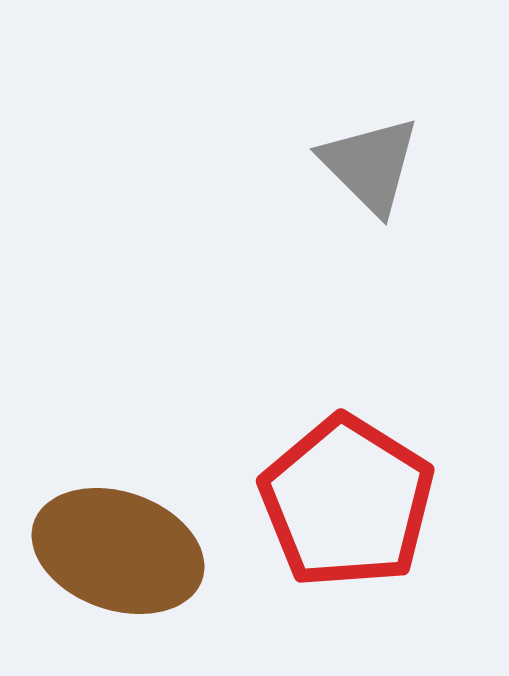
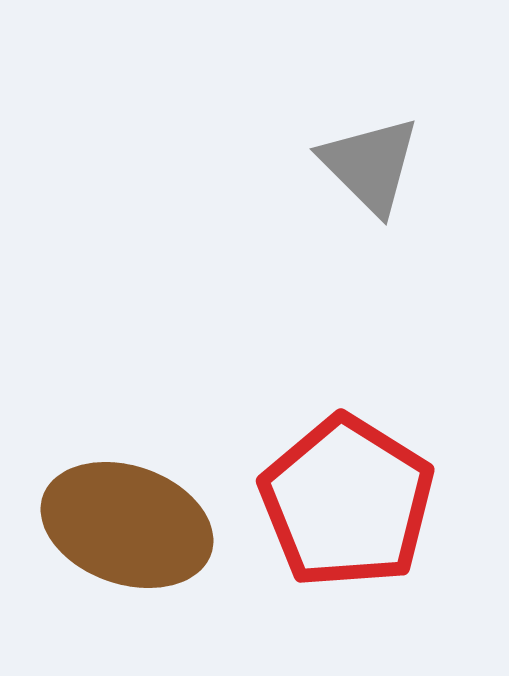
brown ellipse: moved 9 px right, 26 px up
